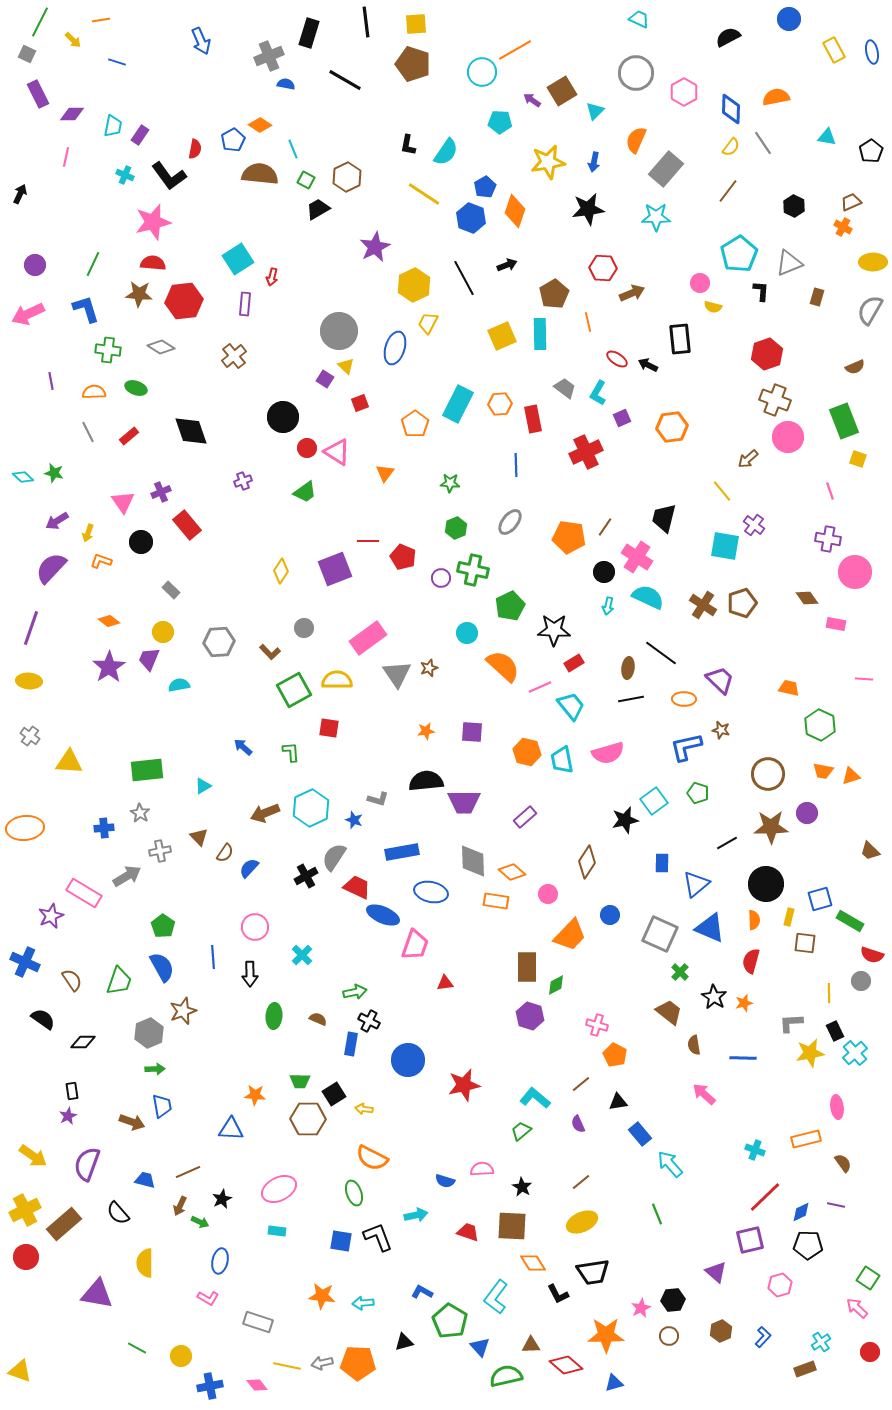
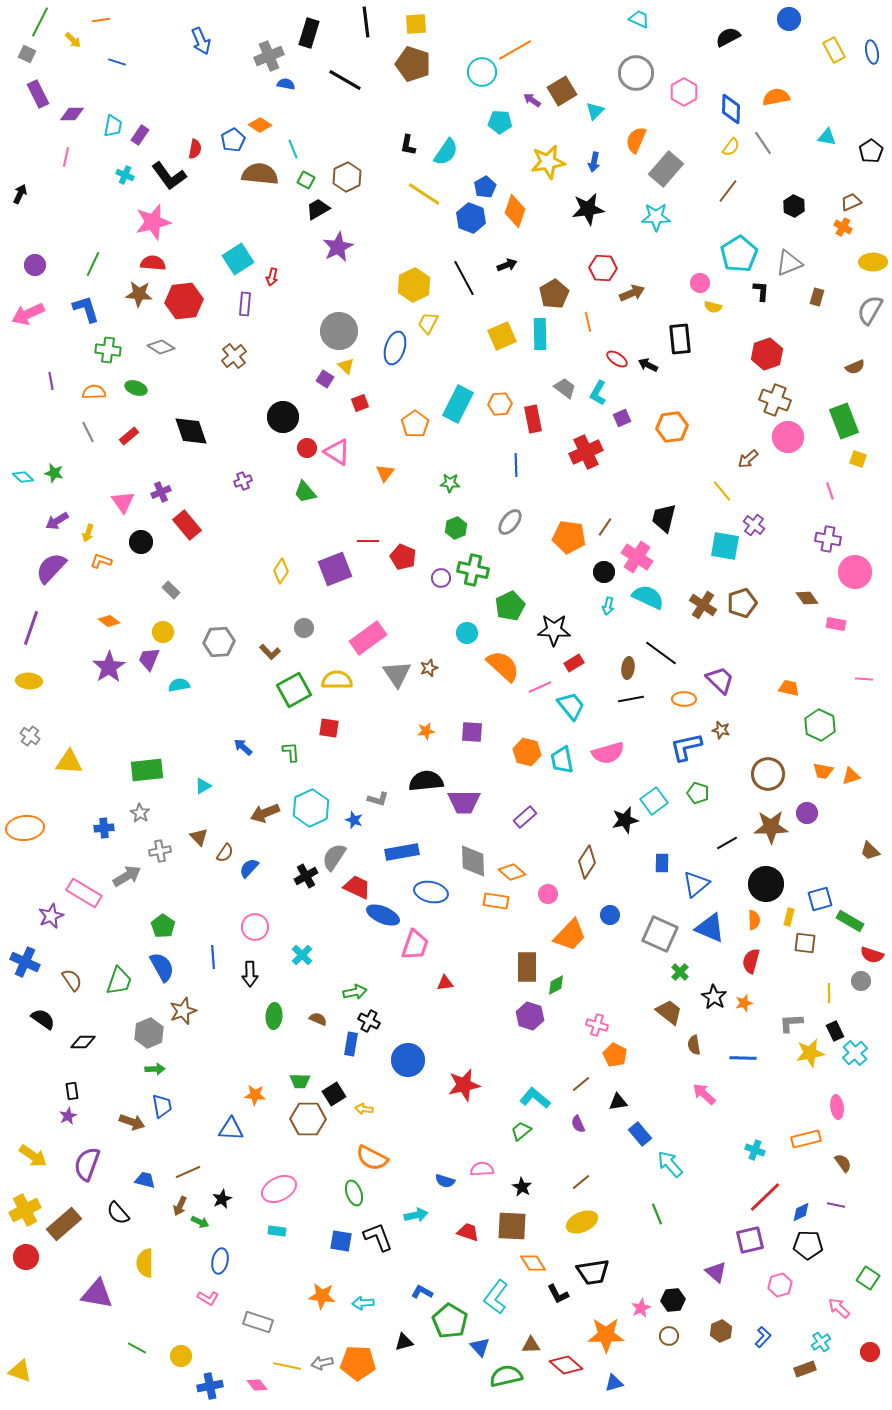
purple star at (375, 247): moved 37 px left
green trapezoid at (305, 492): rotated 85 degrees clockwise
pink arrow at (857, 1308): moved 18 px left
